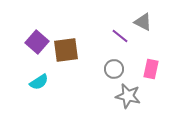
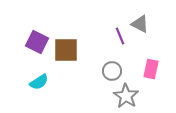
gray triangle: moved 3 px left, 2 px down
purple line: rotated 30 degrees clockwise
purple square: rotated 15 degrees counterclockwise
brown square: rotated 8 degrees clockwise
gray circle: moved 2 px left, 2 px down
gray star: moved 2 px left; rotated 20 degrees clockwise
